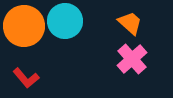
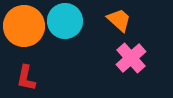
orange trapezoid: moved 11 px left, 3 px up
pink cross: moved 1 px left, 1 px up
red L-shape: rotated 52 degrees clockwise
